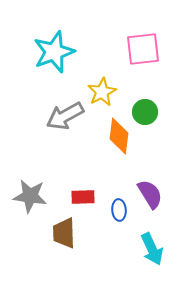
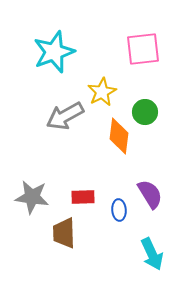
gray star: moved 2 px right, 1 px down
cyan arrow: moved 5 px down
